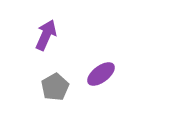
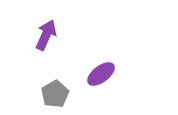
gray pentagon: moved 7 px down
